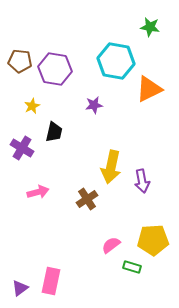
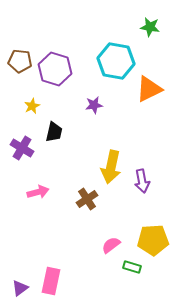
purple hexagon: rotated 8 degrees clockwise
